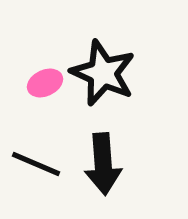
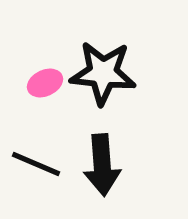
black star: rotated 18 degrees counterclockwise
black arrow: moved 1 px left, 1 px down
